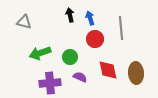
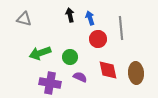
gray triangle: moved 3 px up
red circle: moved 3 px right
purple cross: rotated 15 degrees clockwise
